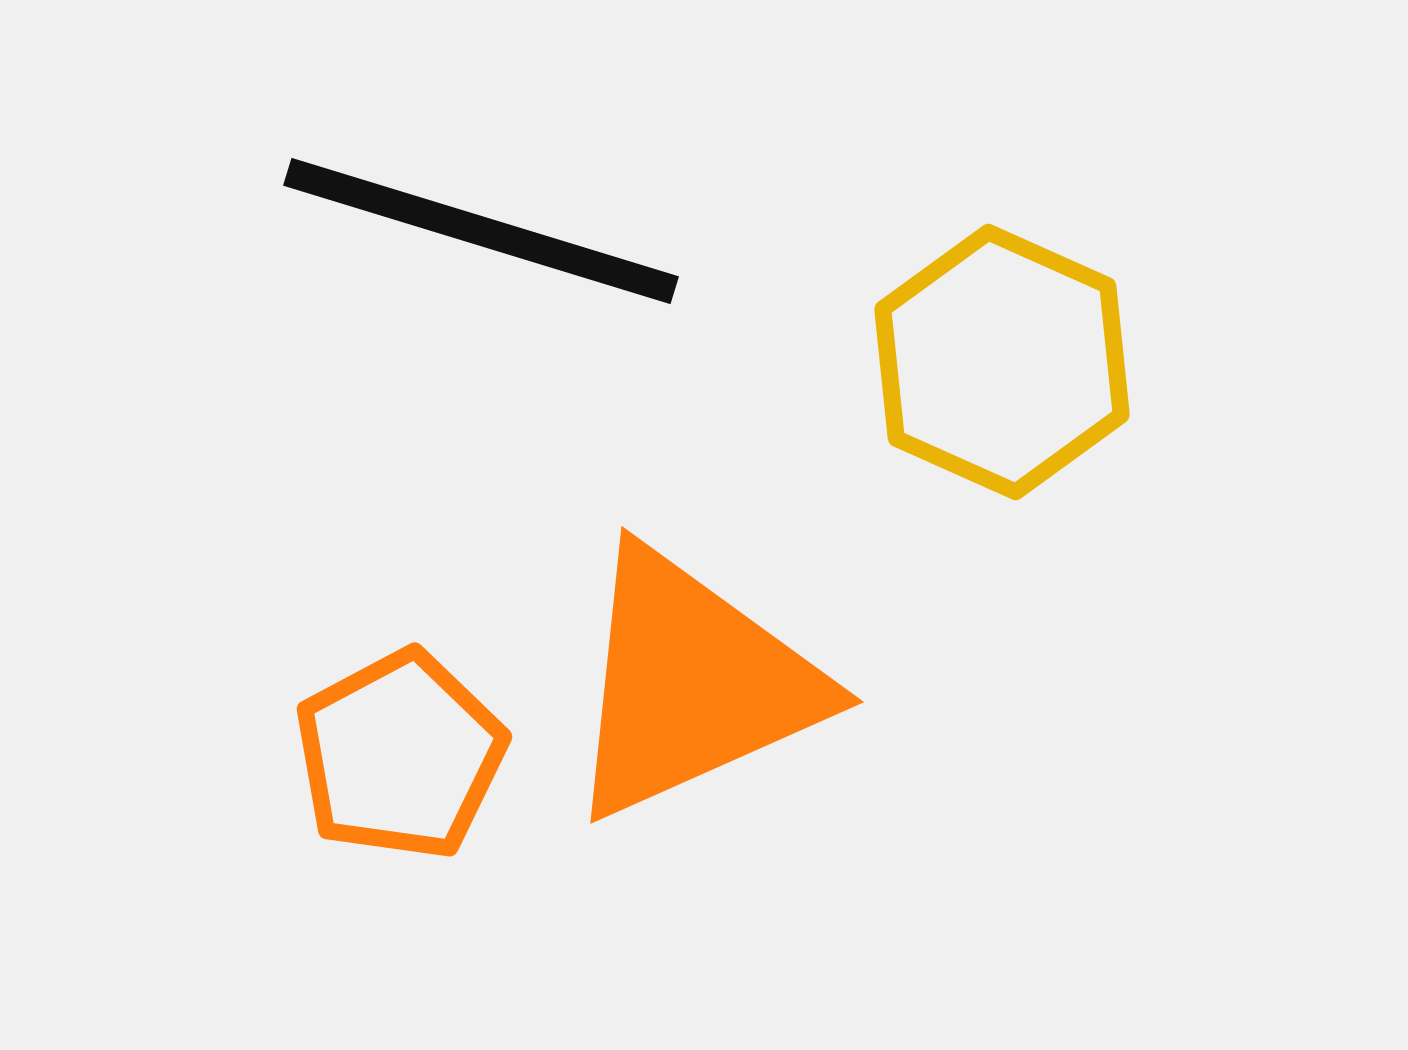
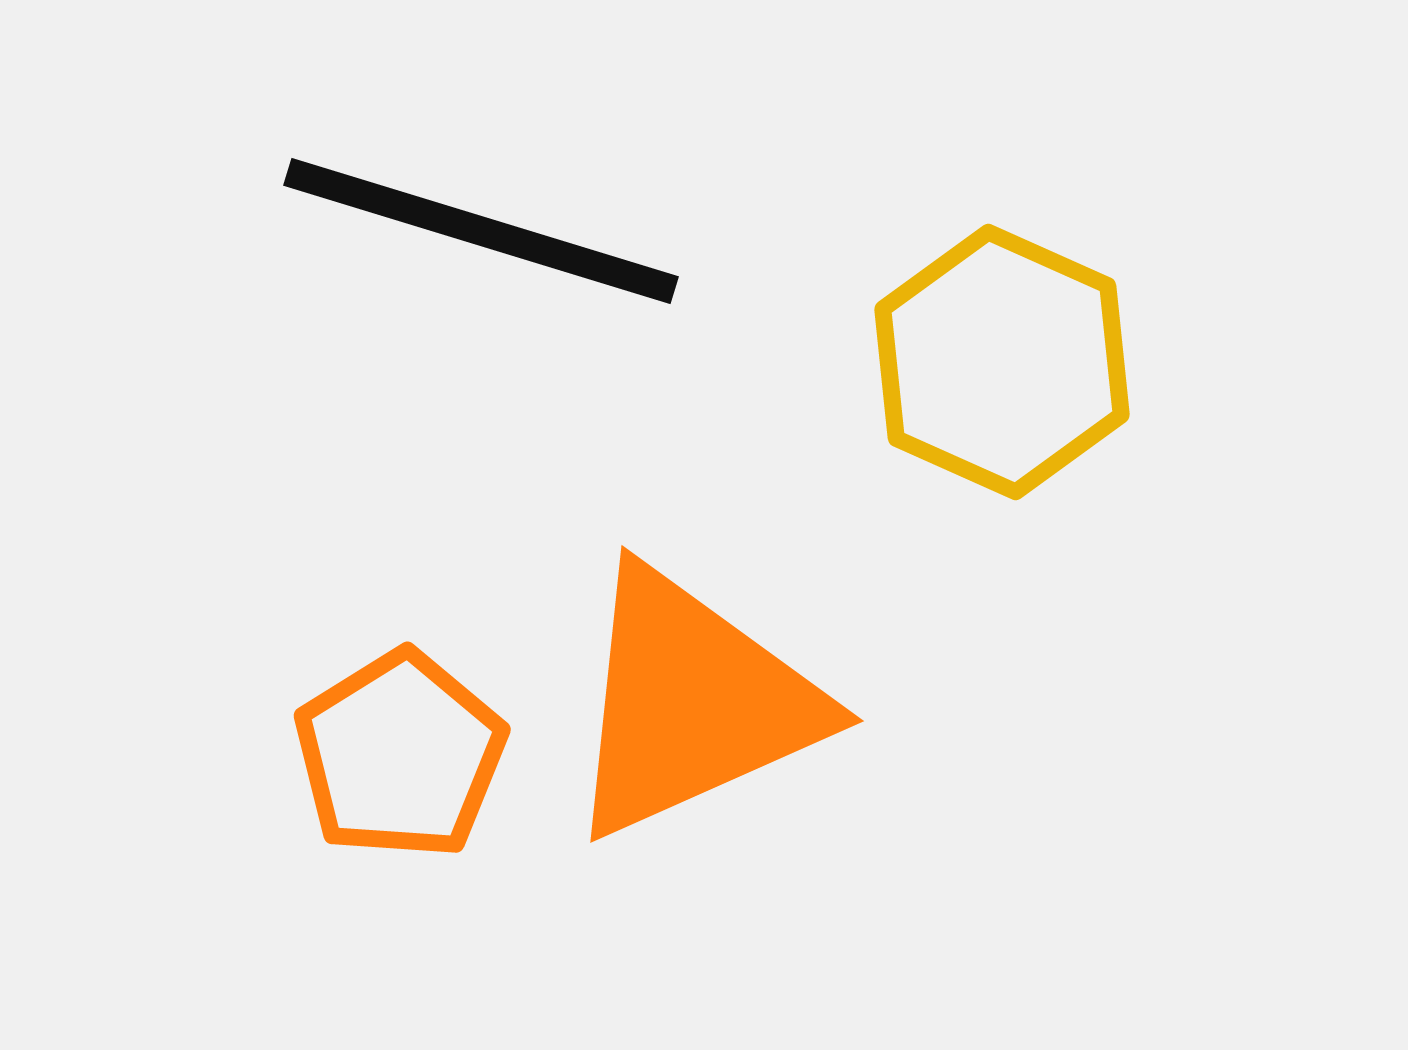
orange triangle: moved 19 px down
orange pentagon: rotated 4 degrees counterclockwise
